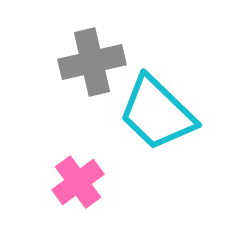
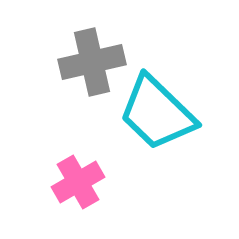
pink cross: rotated 6 degrees clockwise
